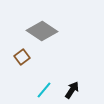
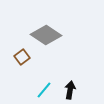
gray diamond: moved 4 px right, 4 px down
black arrow: moved 2 px left; rotated 24 degrees counterclockwise
